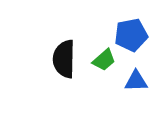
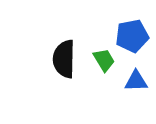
blue pentagon: moved 1 px right, 1 px down
green trapezoid: rotated 80 degrees counterclockwise
